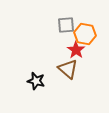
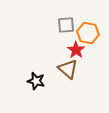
orange hexagon: moved 3 px right, 1 px up
